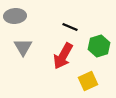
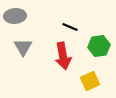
green hexagon: rotated 10 degrees clockwise
red arrow: rotated 40 degrees counterclockwise
yellow square: moved 2 px right
